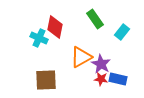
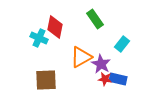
cyan rectangle: moved 12 px down
red star: moved 4 px right
